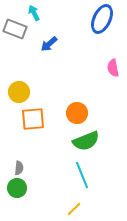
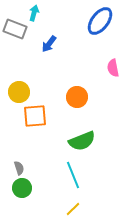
cyan arrow: rotated 42 degrees clockwise
blue ellipse: moved 2 px left, 2 px down; rotated 12 degrees clockwise
blue arrow: rotated 12 degrees counterclockwise
orange circle: moved 16 px up
orange square: moved 2 px right, 3 px up
green semicircle: moved 4 px left
gray semicircle: rotated 24 degrees counterclockwise
cyan line: moved 9 px left
green circle: moved 5 px right
yellow line: moved 1 px left
